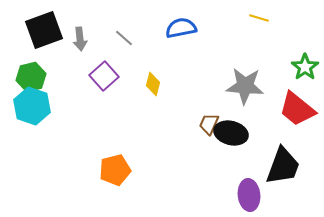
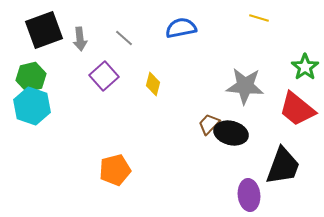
brown trapezoid: rotated 20 degrees clockwise
